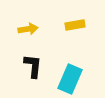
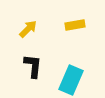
yellow arrow: rotated 36 degrees counterclockwise
cyan rectangle: moved 1 px right, 1 px down
